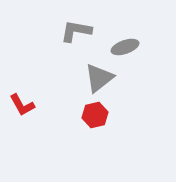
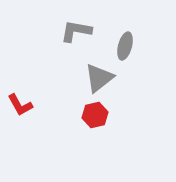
gray ellipse: moved 1 px up; rotated 56 degrees counterclockwise
red L-shape: moved 2 px left
